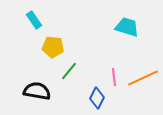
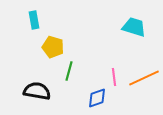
cyan rectangle: rotated 24 degrees clockwise
cyan trapezoid: moved 7 px right
yellow pentagon: rotated 10 degrees clockwise
green line: rotated 24 degrees counterclockwise
orange line: moved 1 px right
blue diamond: rotated 45 degrees clockwise
